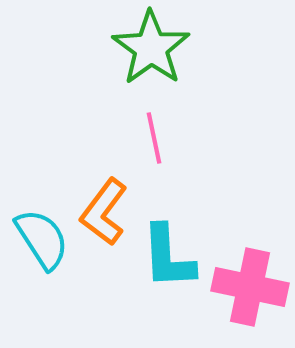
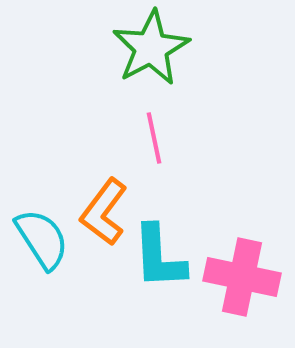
green star: rotated 8 degrees clockwise
cyan L-shape: moved 9 px left
pink cross: moved 8 px left, 10 px up
